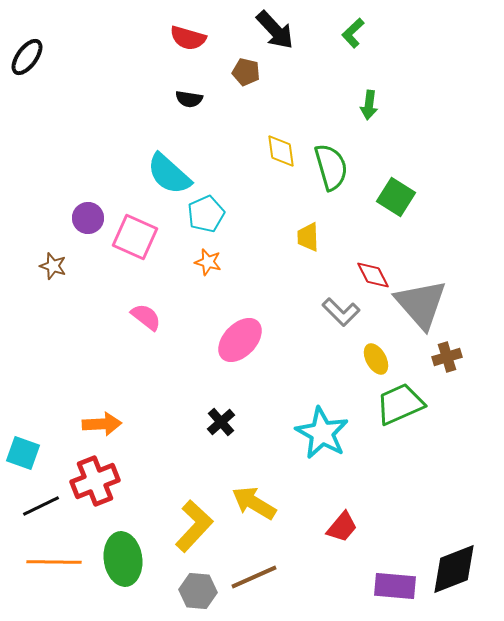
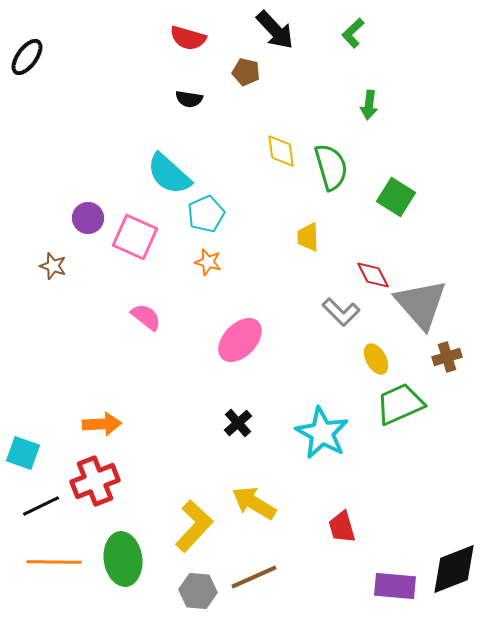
black cross: moved 17 px right, 1 px down
red trapezoid: rotated 124 degrees clockwise
